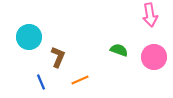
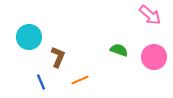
pink arrow: rotated 40 degrees counterclockwise
